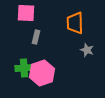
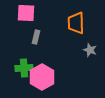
orange trapezoid: moved 1 px right
gray star: moved 3 px right
pink hexagon: moved 4 px down; rotated 10 degrees counterclockwise
